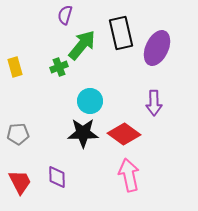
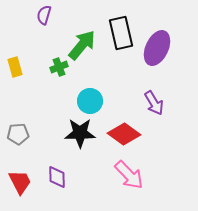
purple semicircle: moved 21 px left
purple arrow: rotated 30 degrees counterclockwise
black star: moved 3 px left
pink arrow: rotated 148 degrees clockwise
